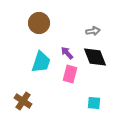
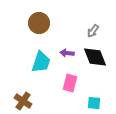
gray arrow: rotated 136 degrees clockwise
purple arrow: rotated 40 degrees counterclockwise
pink rectangle: moved 9 px down
